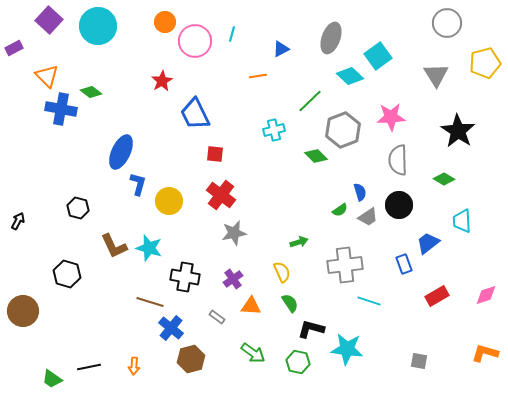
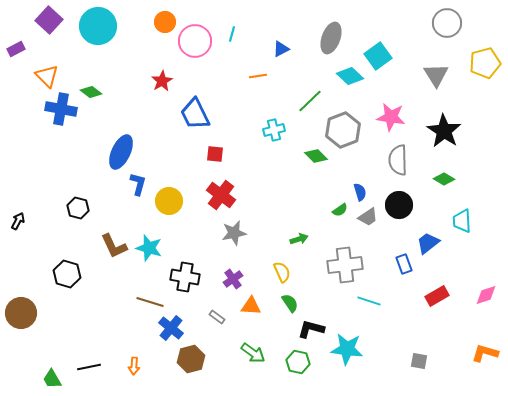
purple rectangle at (14, 48): moved 2 px right, 1 px down
pink star at (391, 117): rotated 12 degrees clockwise
black star at (458, 131): moved 14 px left
green arrow at (299, 242): moved 3 px up
brown circle at (23, 311): moved 2 px left, 2 px down
green trapezoid at (52, 379): rotated 25 degrees clockwise
